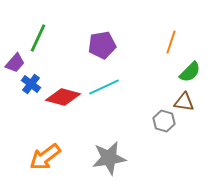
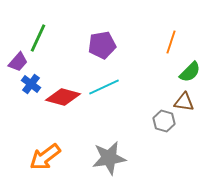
purple trapezoid: moved 3 px right, 1 px up
